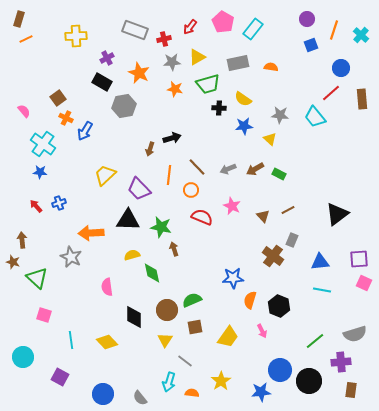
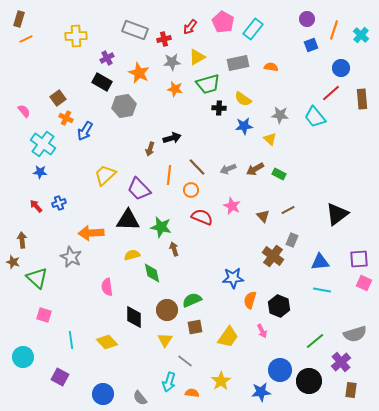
purple cross at (341, 362): rotated 36 degrees counterclockwise
